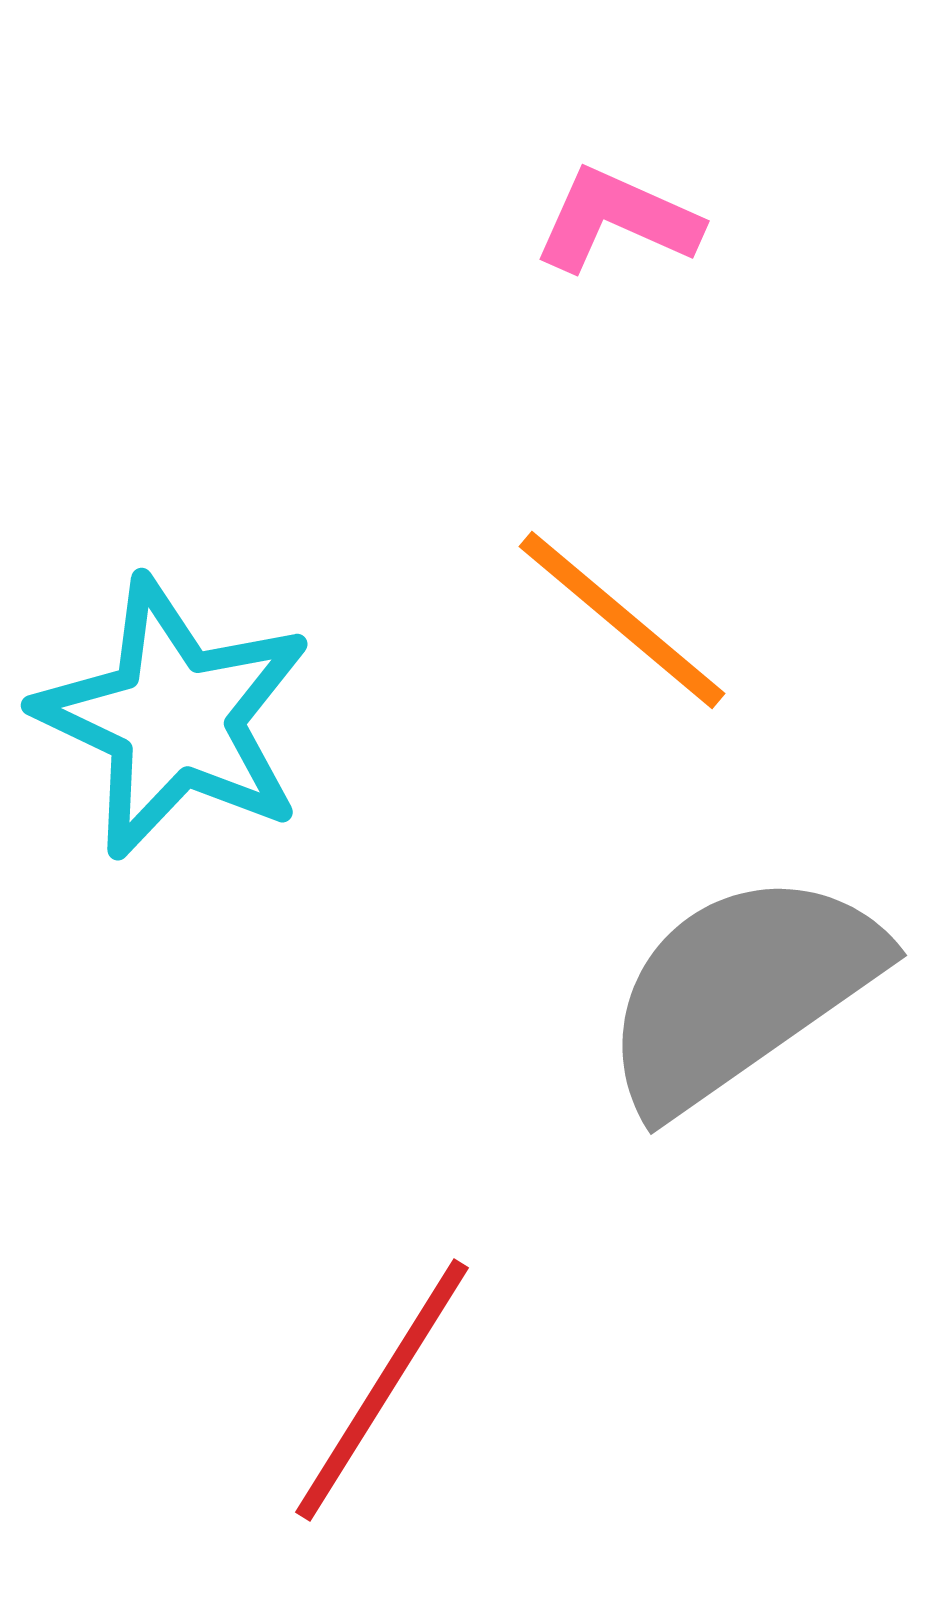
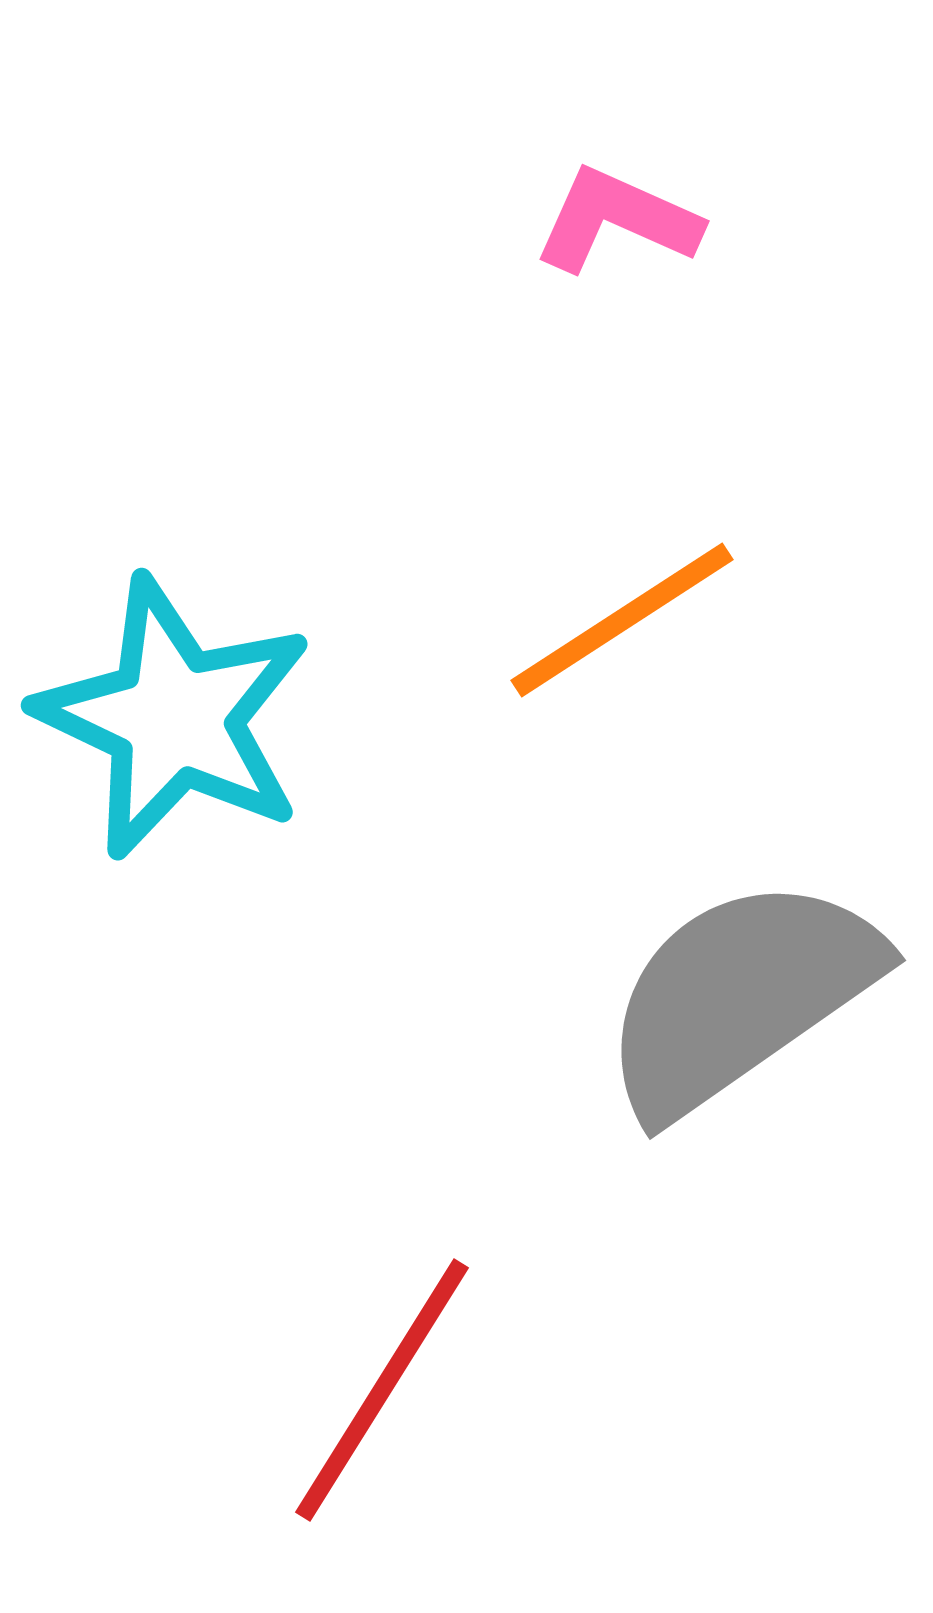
orange line: rotated 73 degrees counterclockwise
gray semicircle: moved 1 px left, 5 px down
